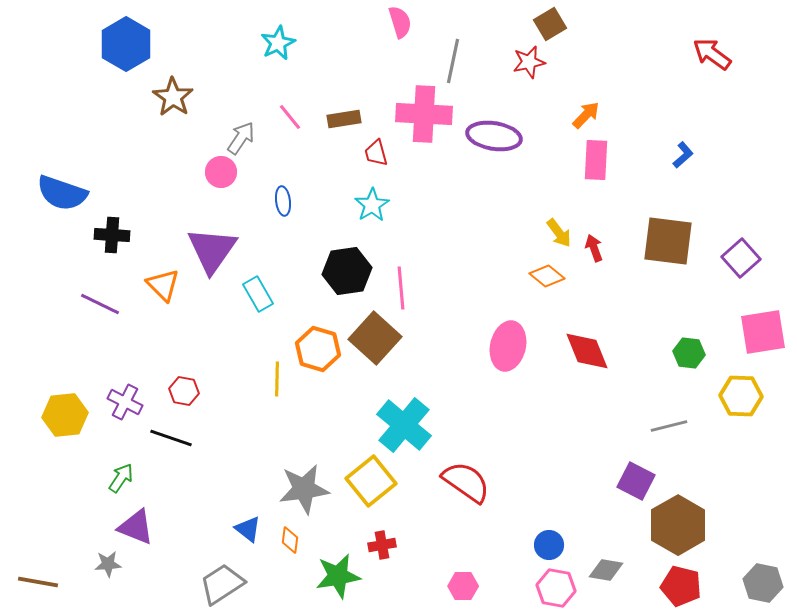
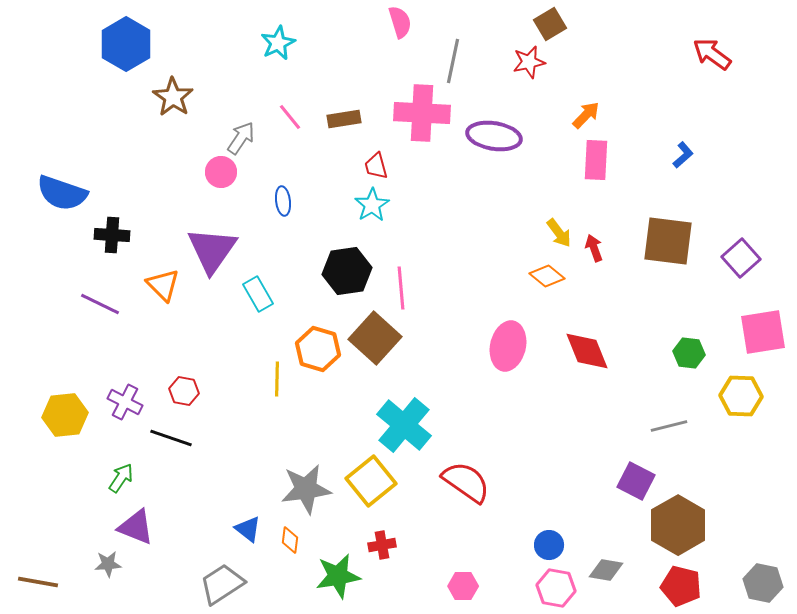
pink cross at (424, 114): moved 2 px left, 1 px up
red trapezoid at (376, 153): moved 13 px down
gray star at (304, 489): moved 2 px right
